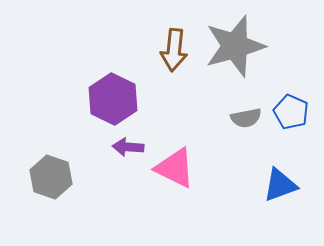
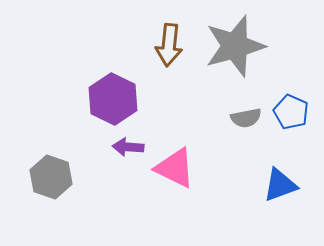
brown arrow: moved 5 px left, 5 px up
